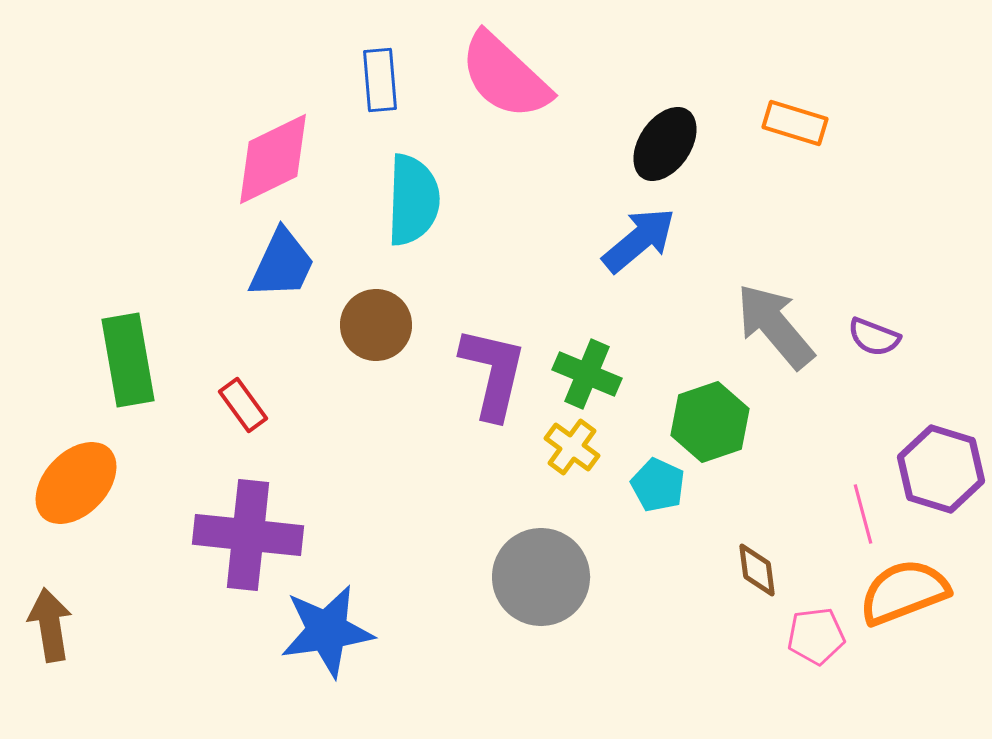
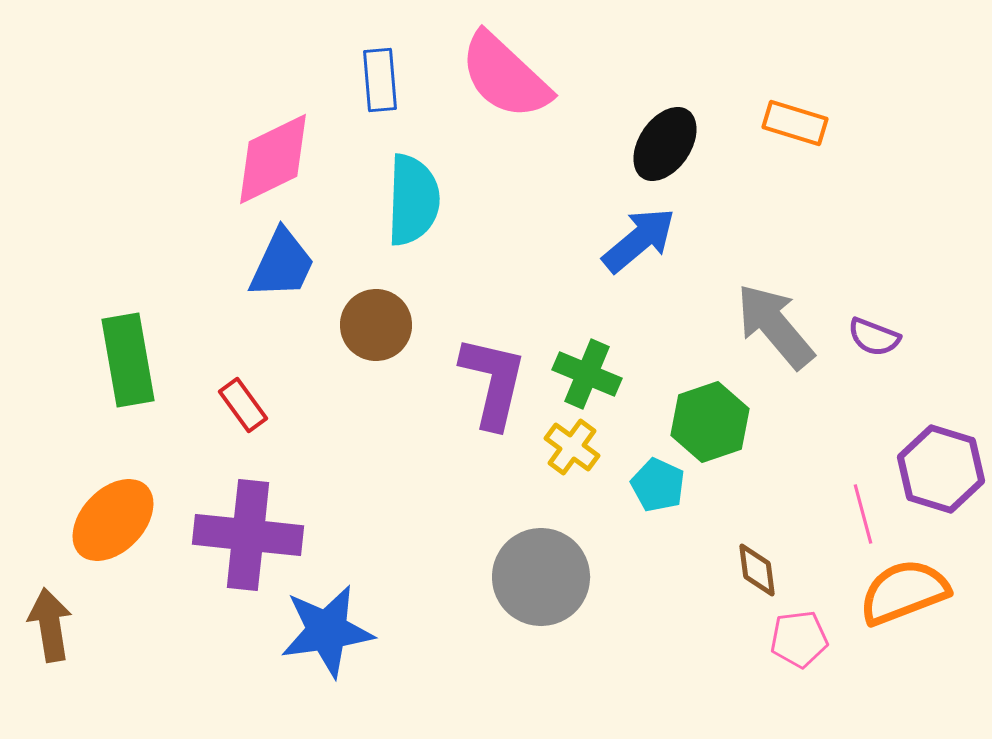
purple L-shape: moved 9 px down
orange ellipse: moved 37 px right, 37 px down
pink pentagon: moved 17 px left, 3 px down
